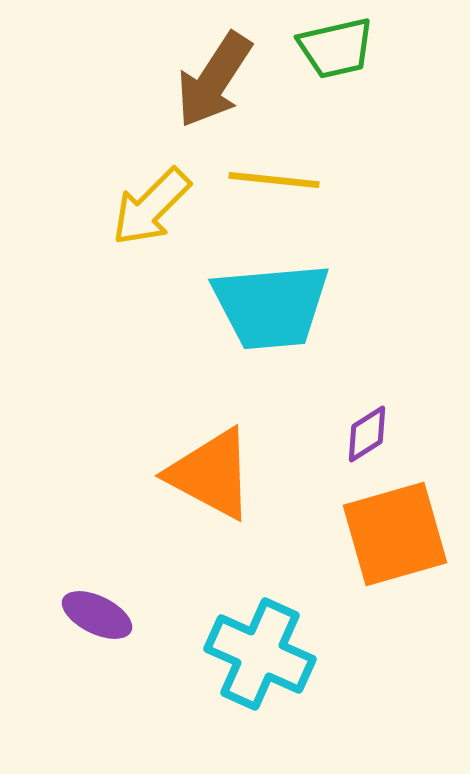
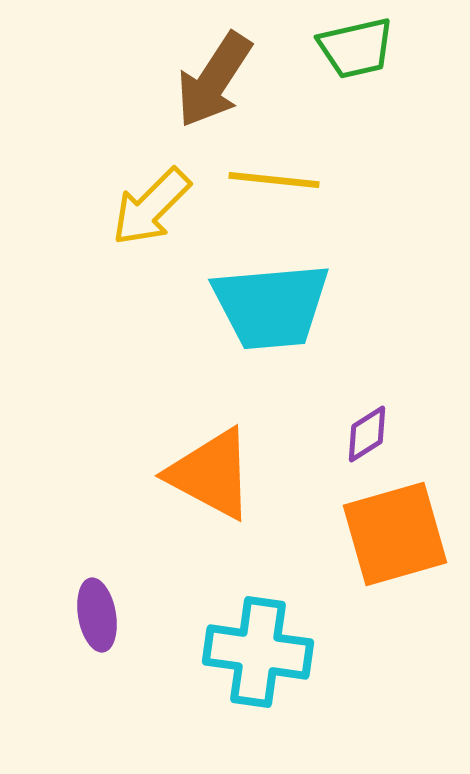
green trapezoid: moved 20 px right
purple ellipse: rotated 54 degrees clockwise
cyan cross: moved 2 px left, 2 px up; rotated 16 degrees counterclockwise
